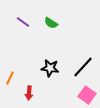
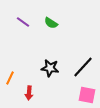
pink square: rotated 24 degrees counterclockwise
